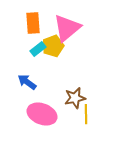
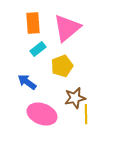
yellow pentagon: moved 9 px right, 20 px down
